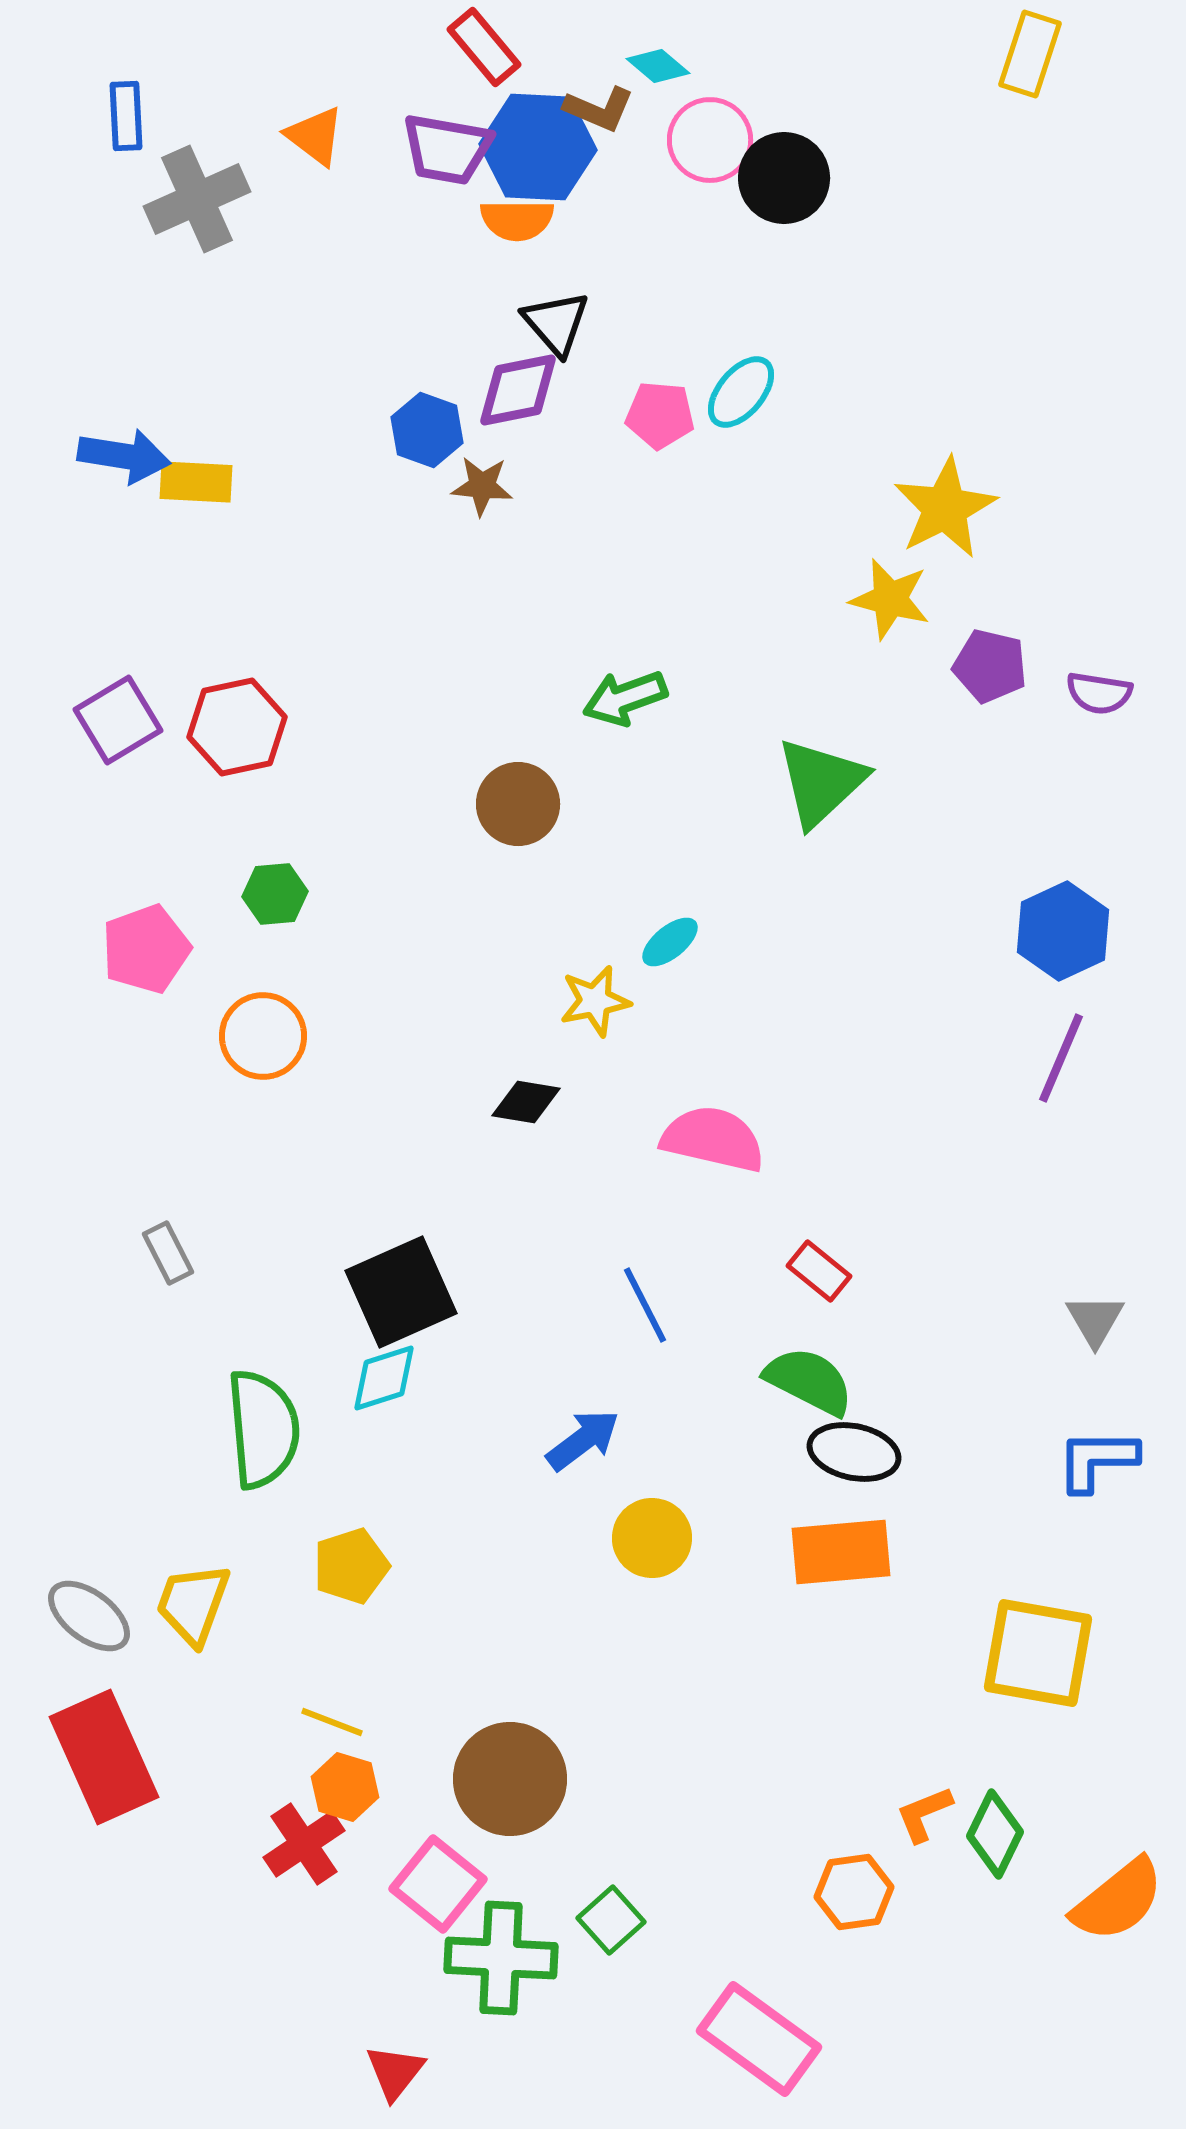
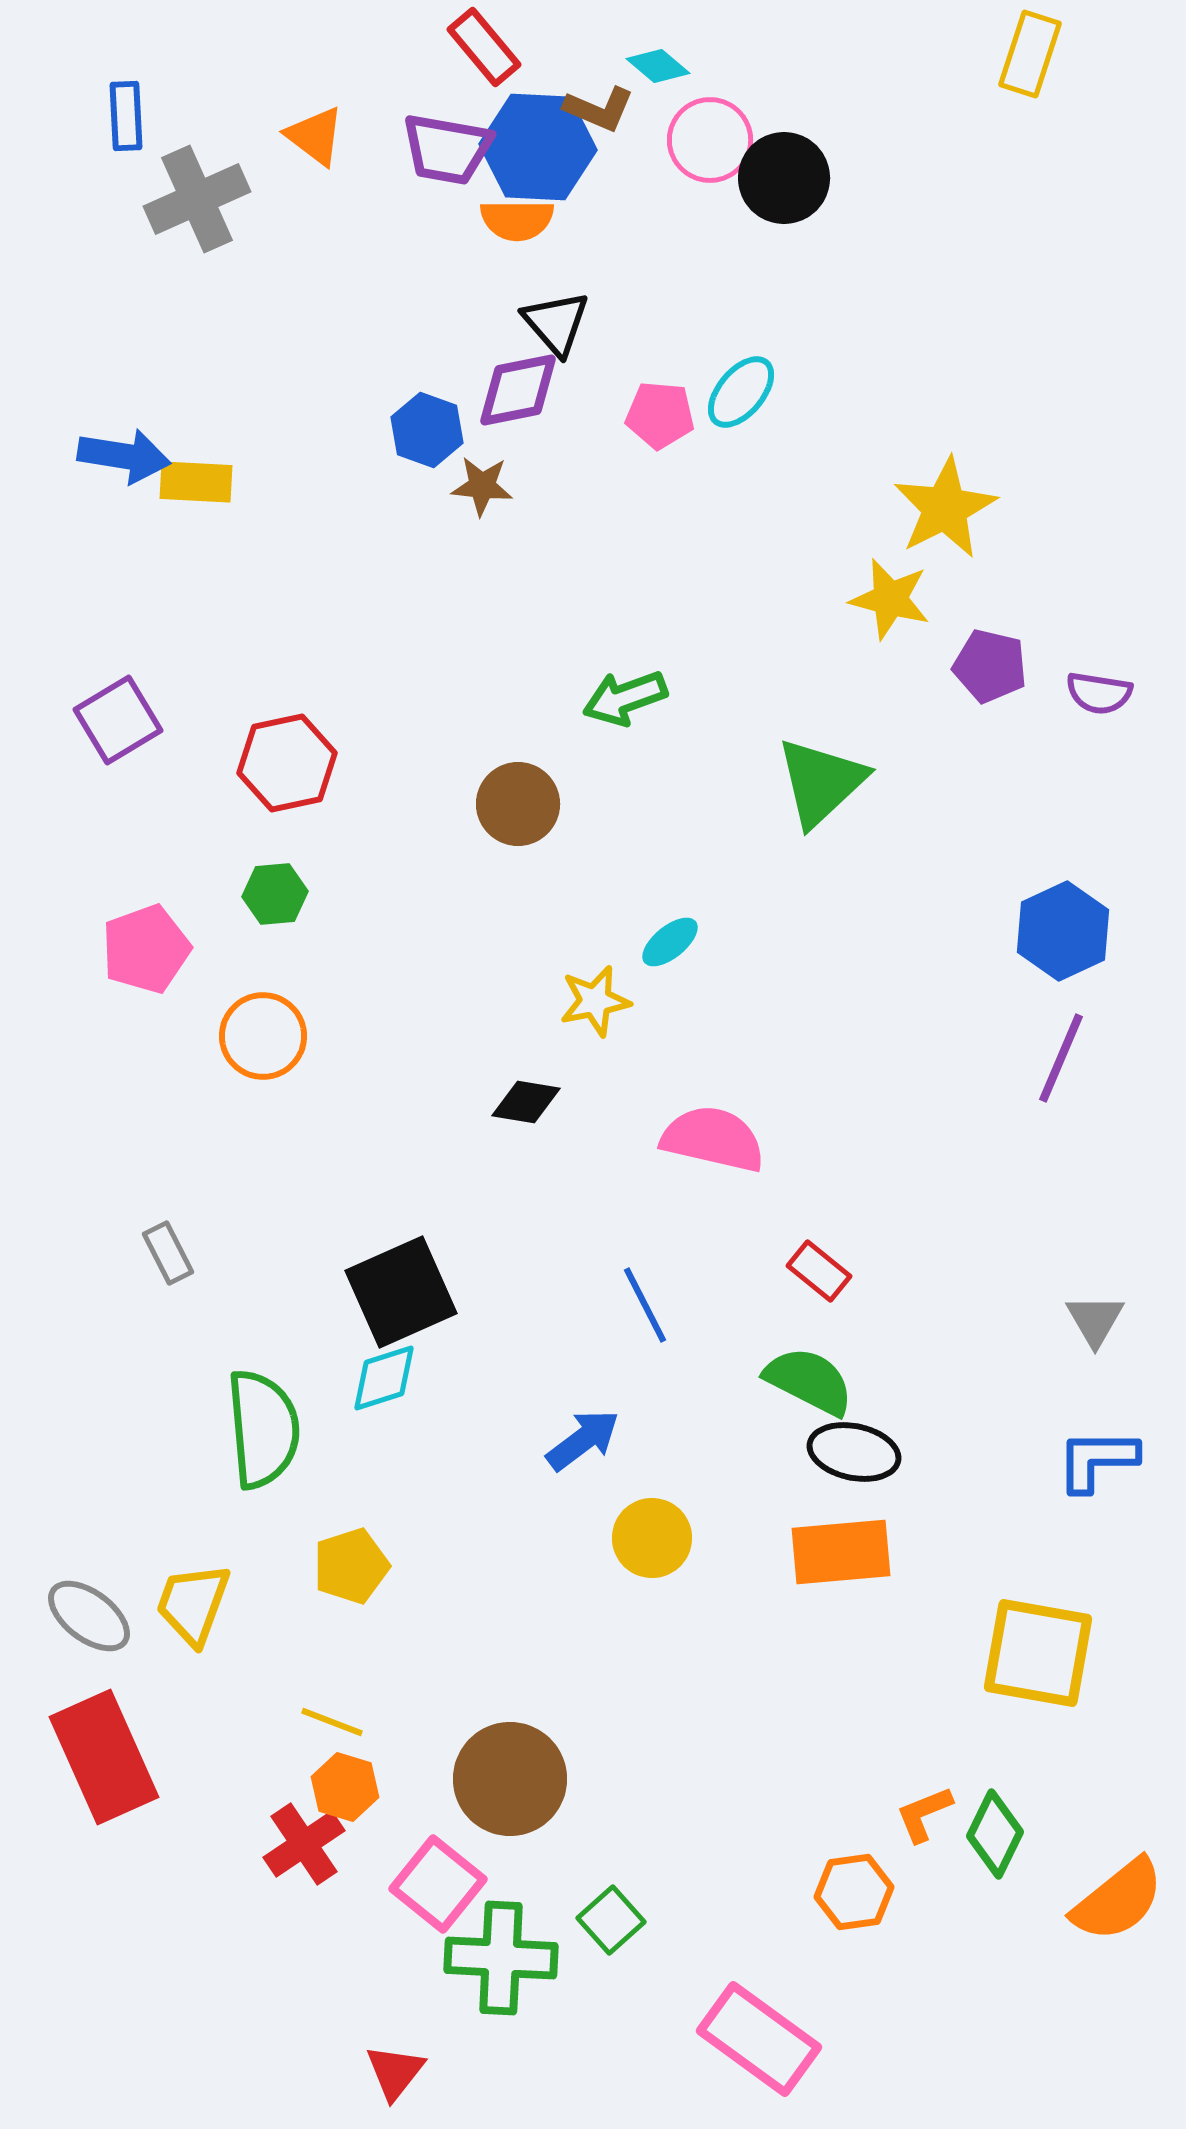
red hexagon at (237, 727): moved 50 px right, 36 px down
